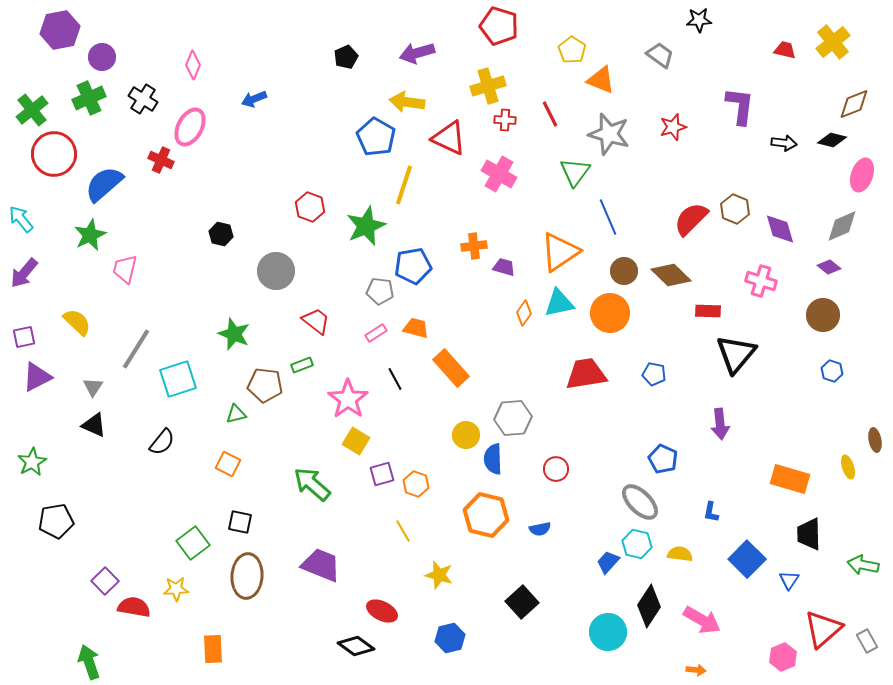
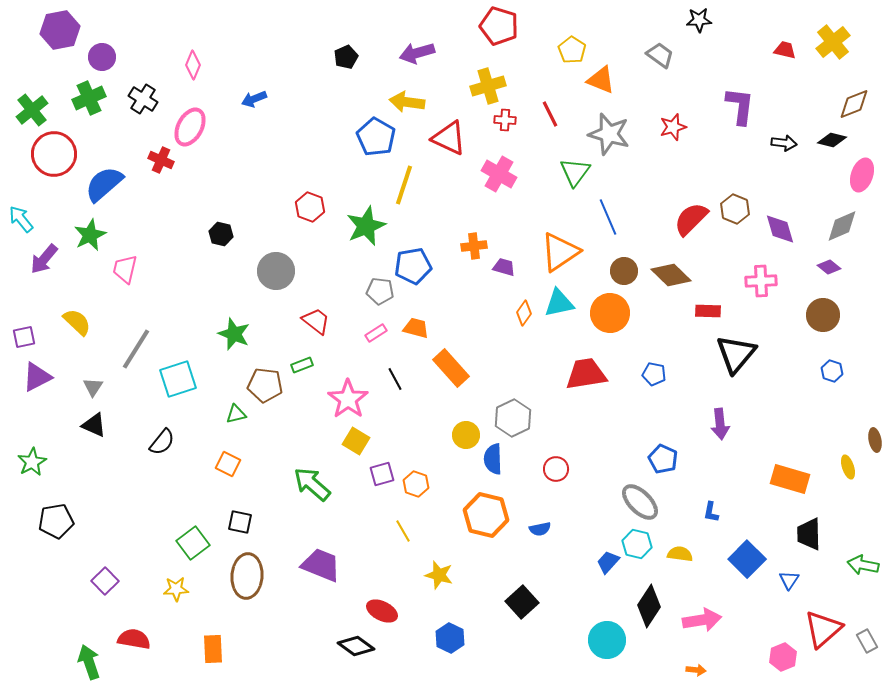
purple arrow at (24, 273): moved 20 px right, 14 px up
pink cross at (761, 281): rotated 20 degrees counterclockwise
gray hexagon at (513, 418): rotated 21 degrees counterclockwise
red semicircle at (134, 607): moved 32 px down
pink arrow at (702, 620): rotated 39 degrees counterclockwise
cyan circle at (608, 632): moved 1 px left, 8 px down
blue hexagon at (450, 638): rotated 20 degrees counterclockwise
